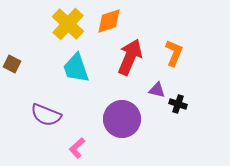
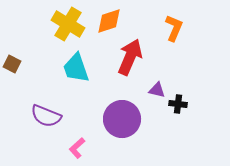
yellow cross: rotated 12 degrees counterclockwise
orange L-shape: moved 25 px up
black cross: rotated 12 degrees counterclockwise
purple semicircle: moved 1 px down
